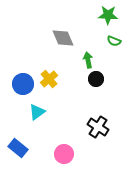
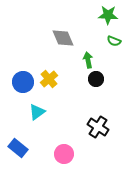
blue circle: moved 2 px up
